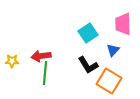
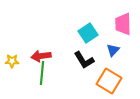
black L-shape: moved 4 px left, 5 px up
green line: moved 3 px left
